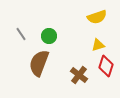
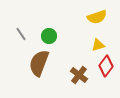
red diamond: rotated 20 degrees clockwise
